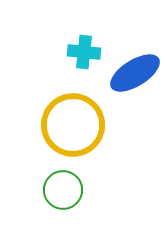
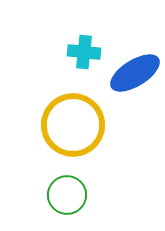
green circle: moved 4 px right, 5 px down
